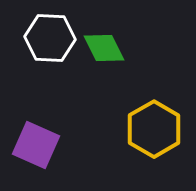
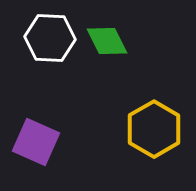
green diamond: moved 3 px right, 7 px up
purple square: moved 3 px up
